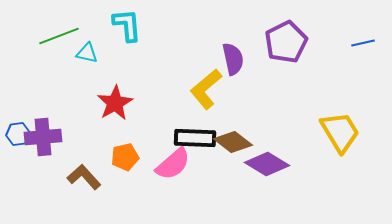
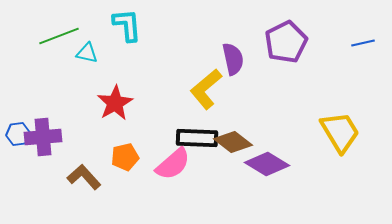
black rectangle: moved 2 px right
